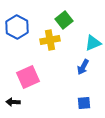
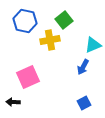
blue hexagon: moved 8 px right, 6 px up; rotated 15 degrees counterclockwise
cyan triangle: moved 2 px down
blue square: rotated 24 degrees counterclockwise
